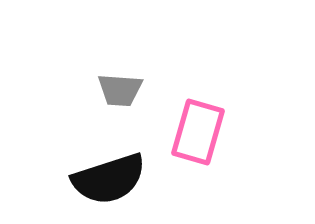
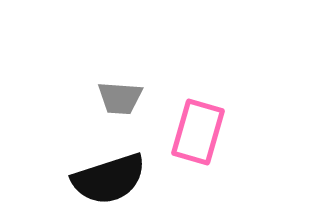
gray trapezoid: moved 8 px down
